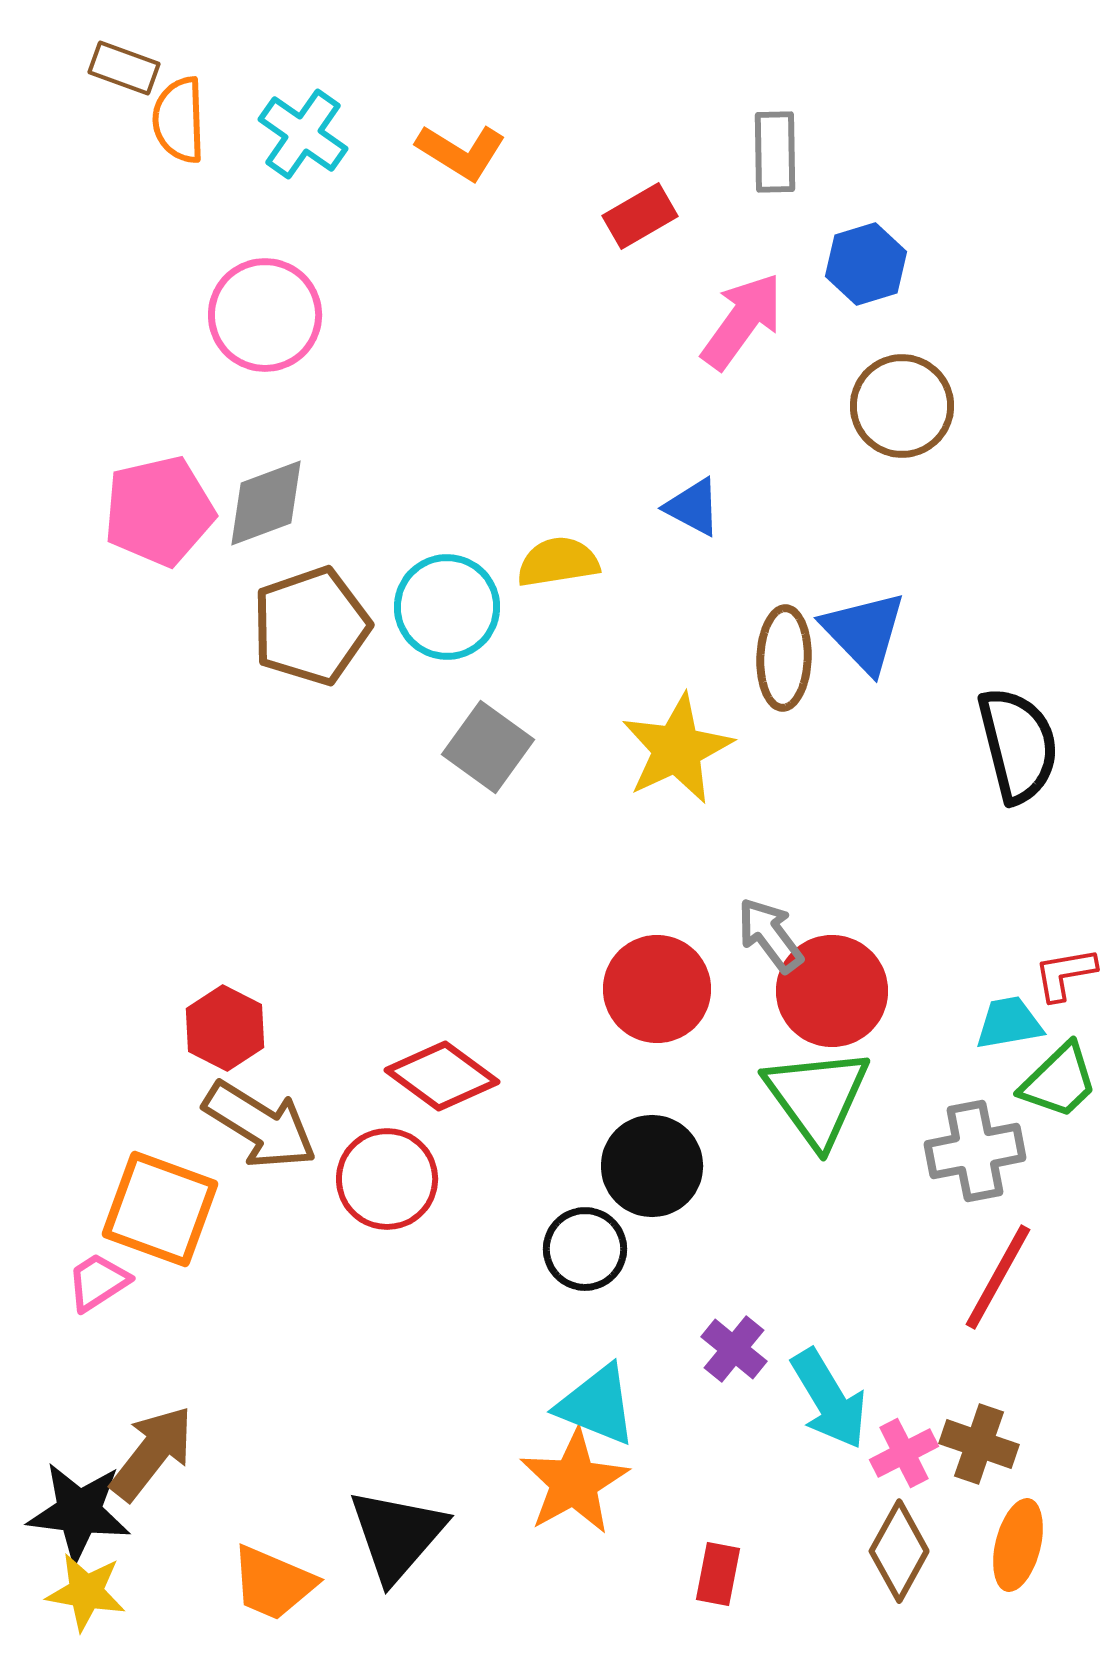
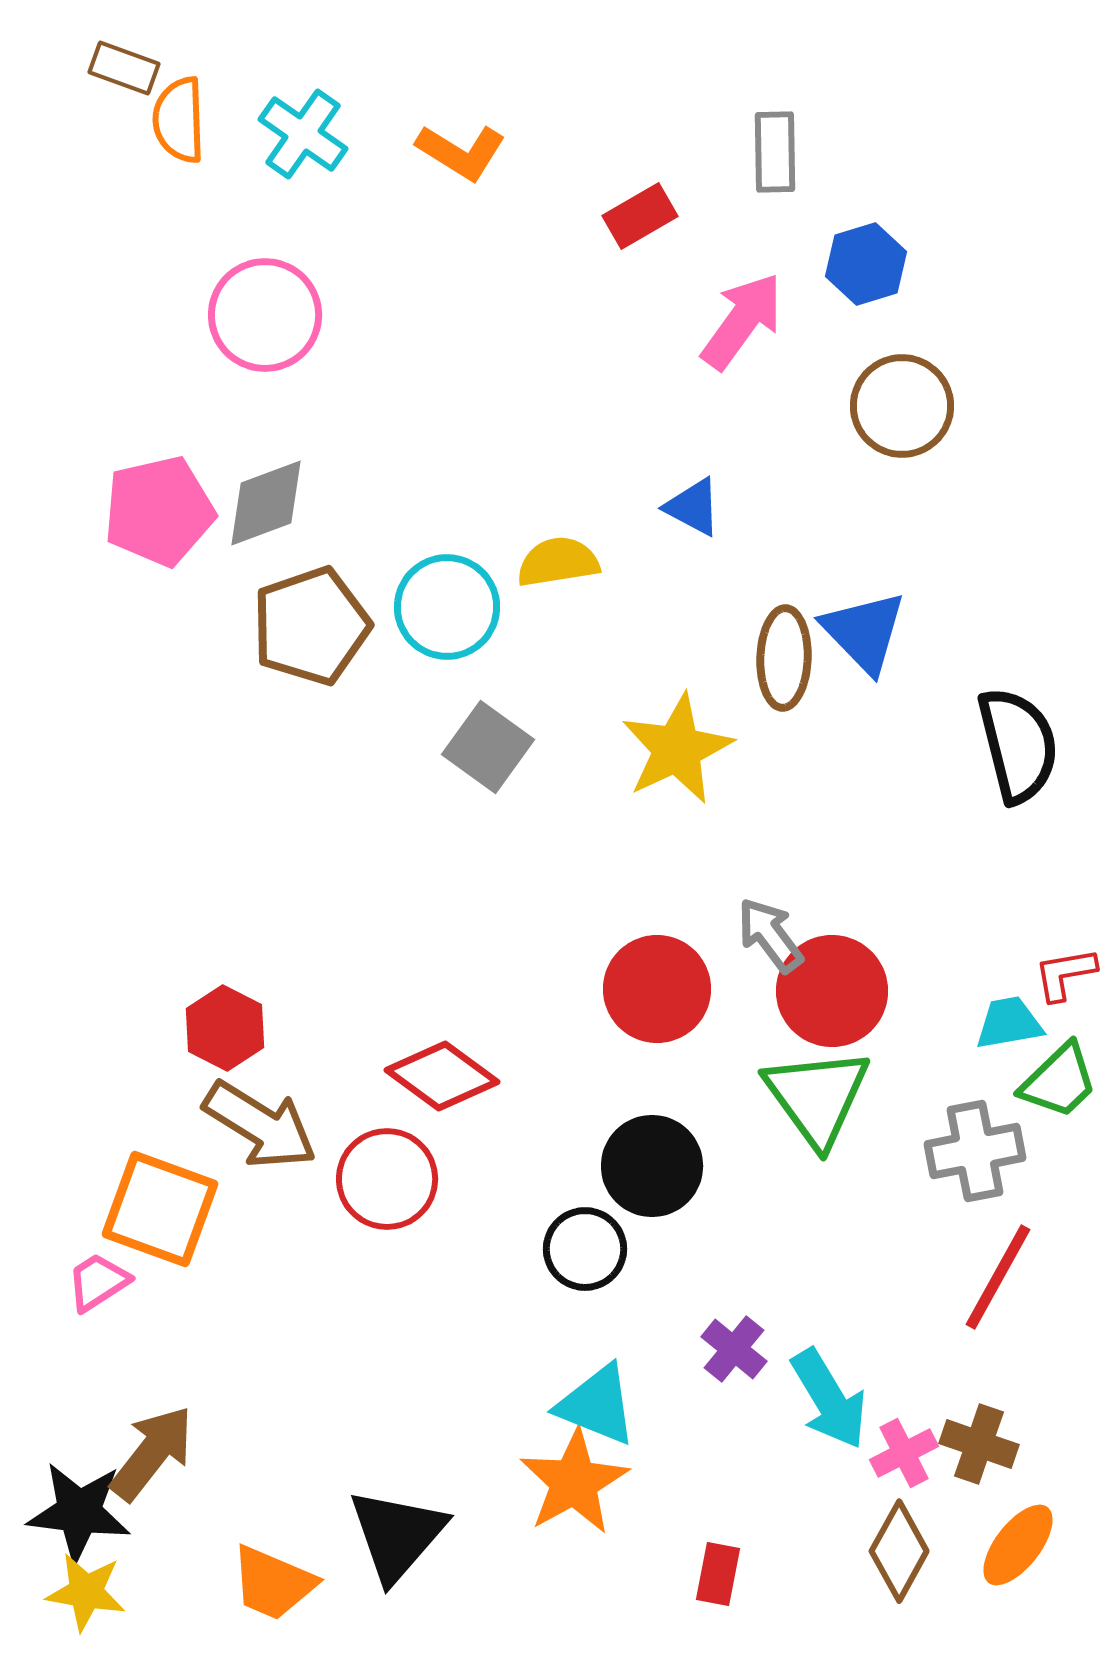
orange ellipse at (1018, 1545): rotated 24 degrees clockwise
